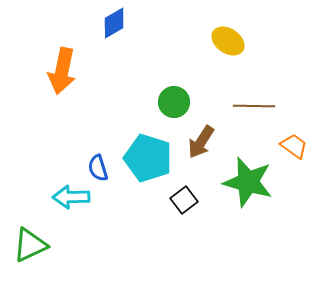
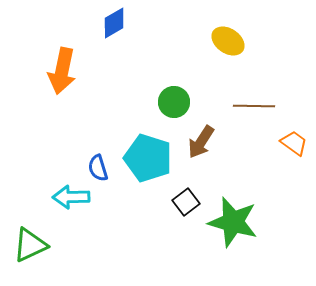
orange trapezoid: moved 3 px up
green star: moved 15 px left, 40 px down
black square: moved 2 px right, 2 px down
